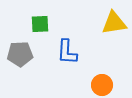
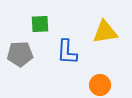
yellow triangle: moved 9 px left, 9 px down
orange circle: moved 2 px left
